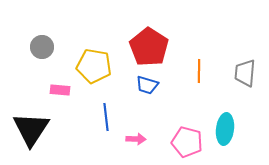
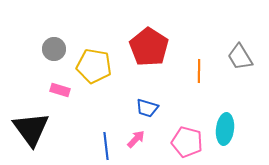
gray circle: moved 12 px right, 2 px down
gray trapezoid: moved 5 px left, 16 px up; rotated 36 degrees counterclockwise
blue trapezoid: moved 23 px down
pink rectangle: rotated 12 degrees clockwise
blue line: moved 29 px down
black triangle: rotated 9 degrees counterclockwise
pink arrow: rotated 48 degrees counterclockwise
